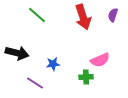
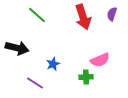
purple semicircle: moved 1 px left, 1 px up
black arrow: moved 5 px up
blue star: rotated 16 degrees counterclockwise
